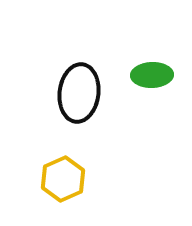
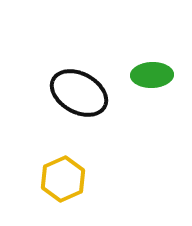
black ellipse: rotated 68 degrees counterclockwise
